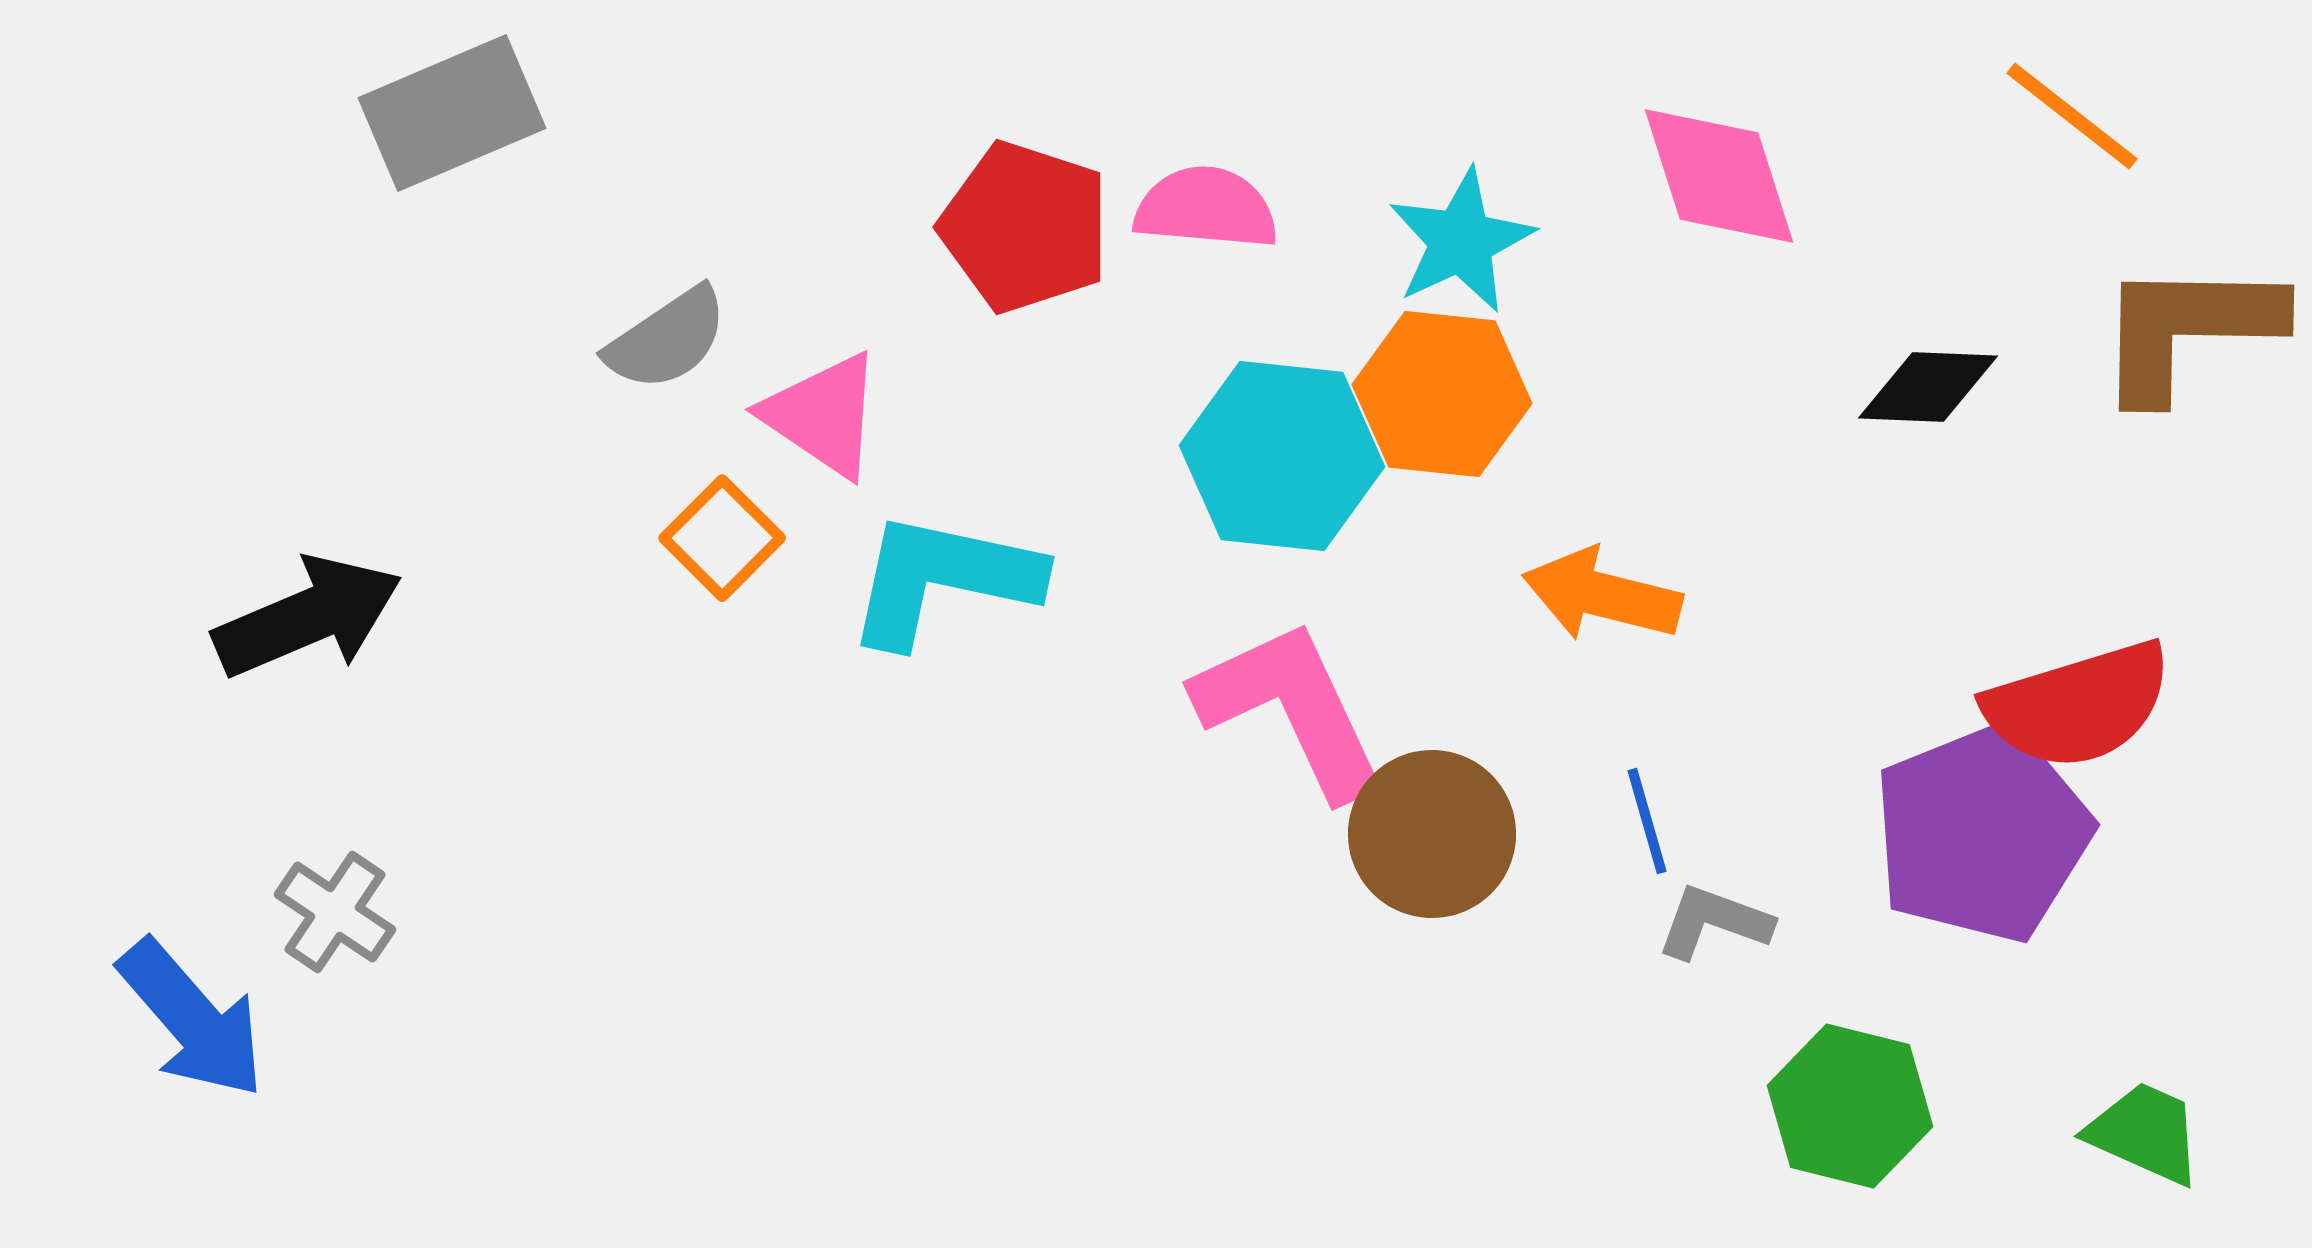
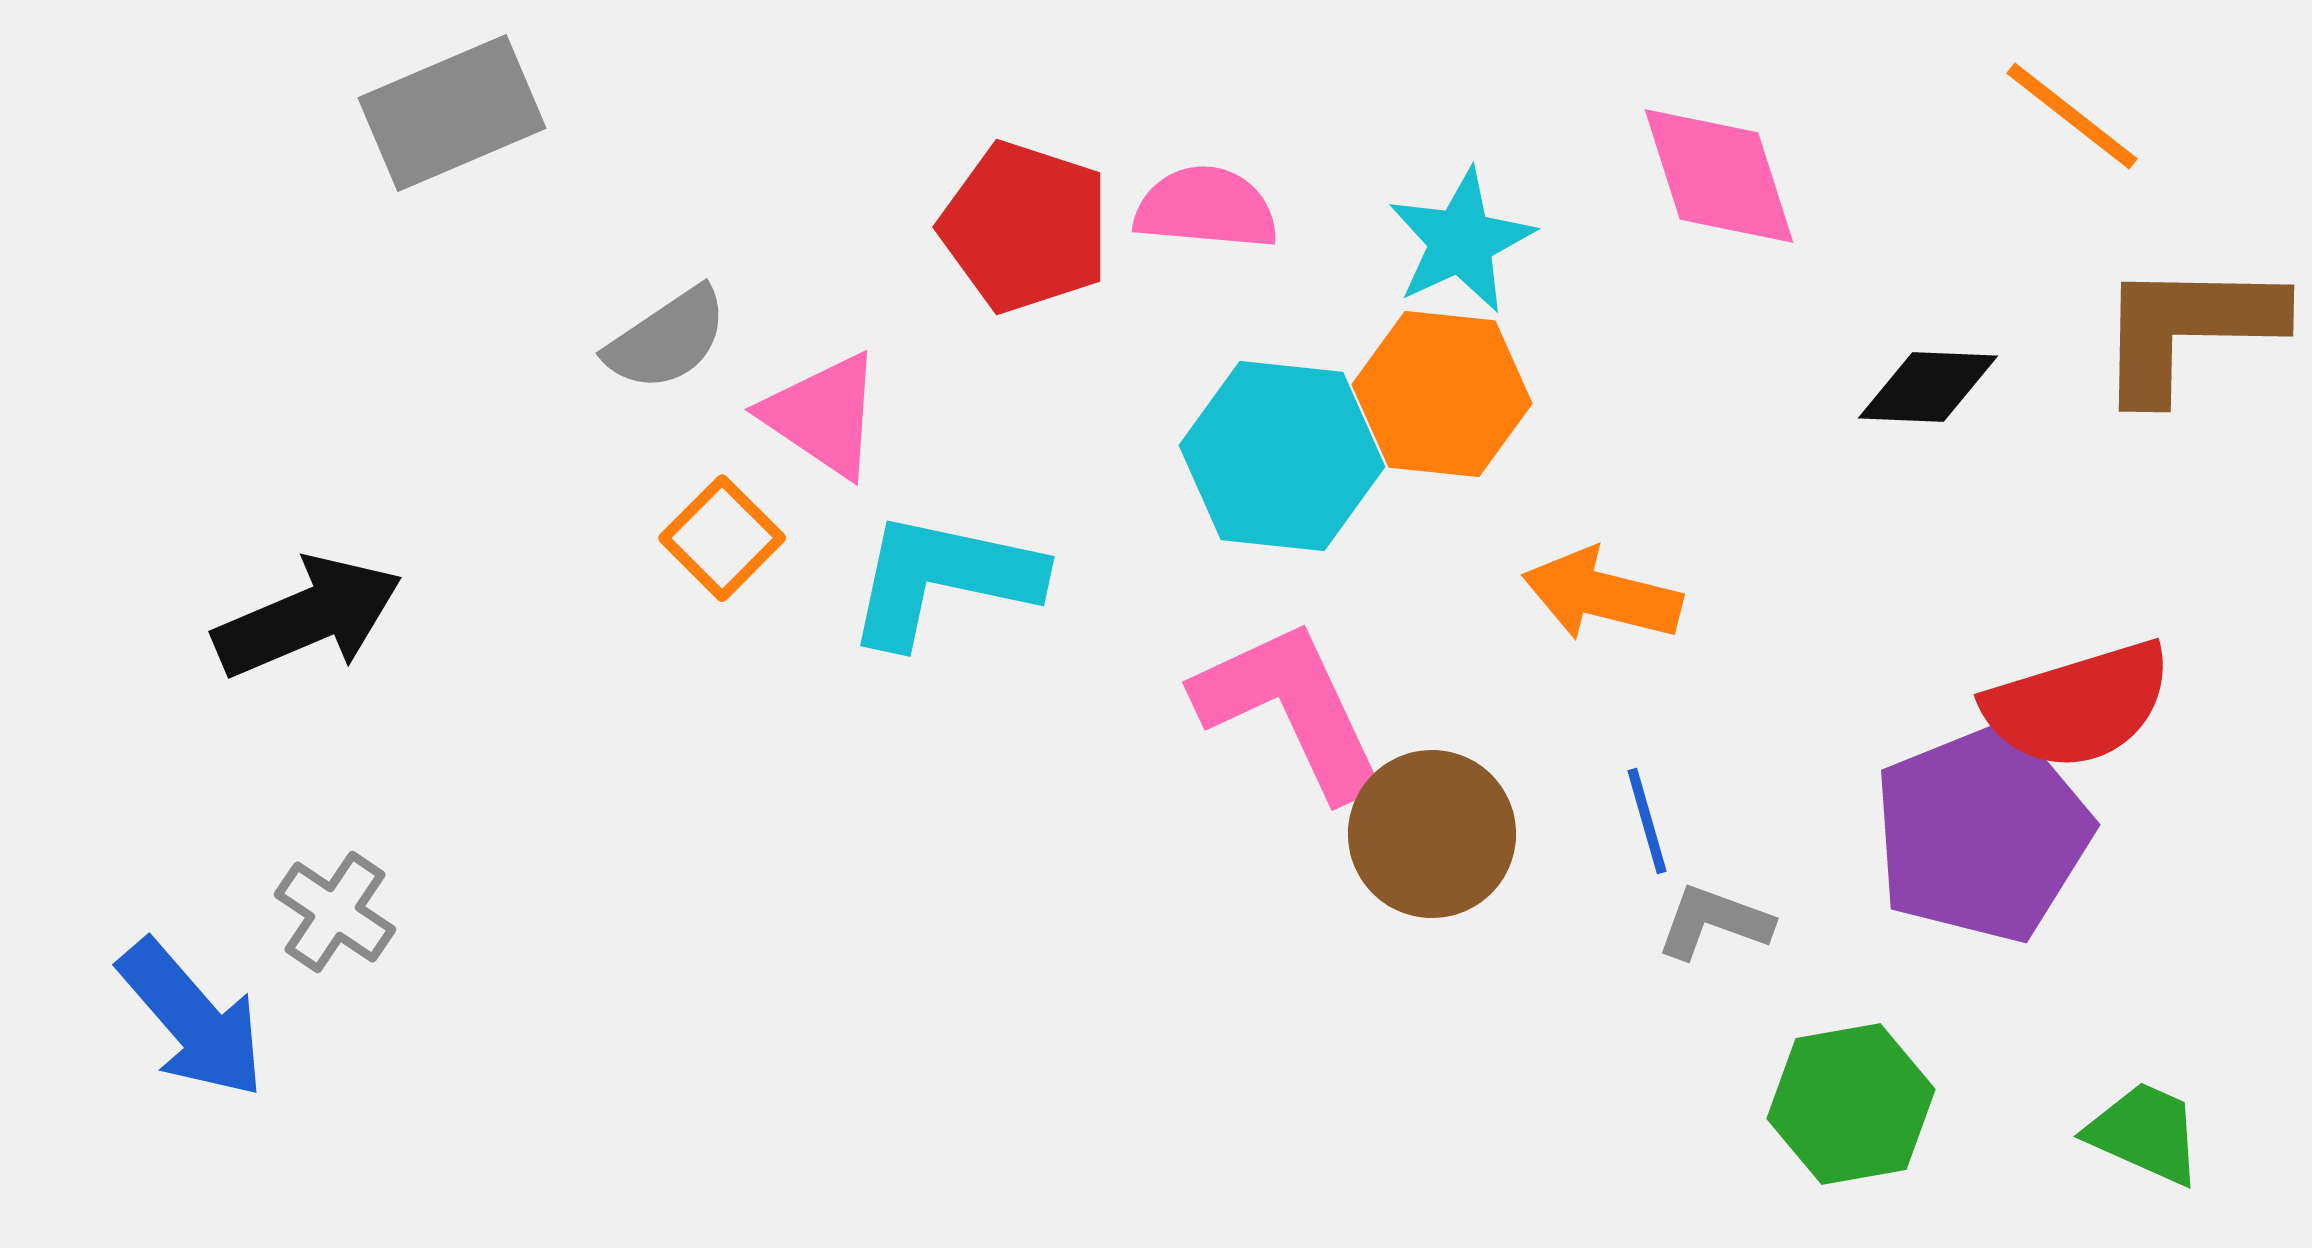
green hexagon: moved 1 px right, 2 px up; rotated 24 degrees counterclockwise
